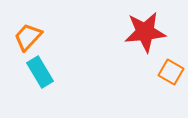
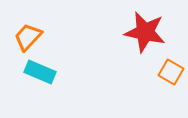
red star: rotated 18 degrees clockwise
cyan rectangle: rotated 36 degrees counterclockwise
